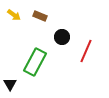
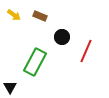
black triangle: moved 3 px down
